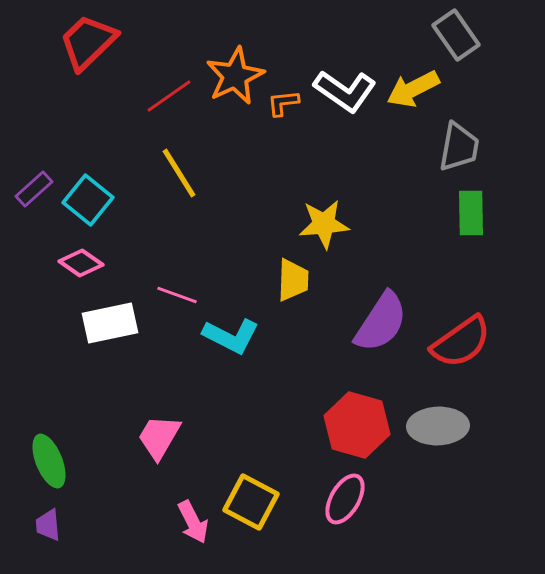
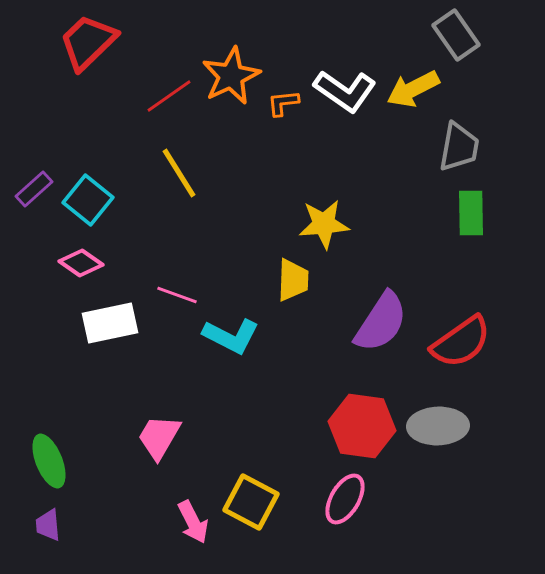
orange star: moved 4 px left
red hexagon: moved 5 px right, 1 px down; rotated 8 degrees counterclockwise
